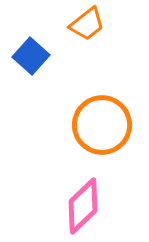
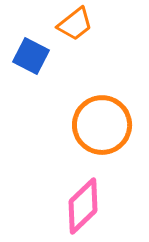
orange trapezoid: moved 12 px left
blue square: rotated 15 degrees counterclockwise
